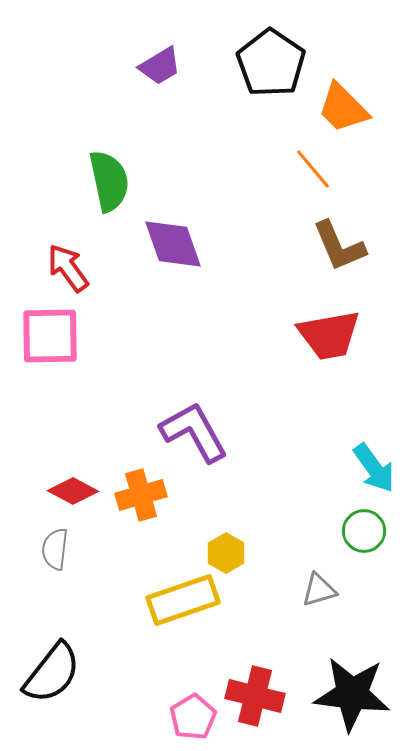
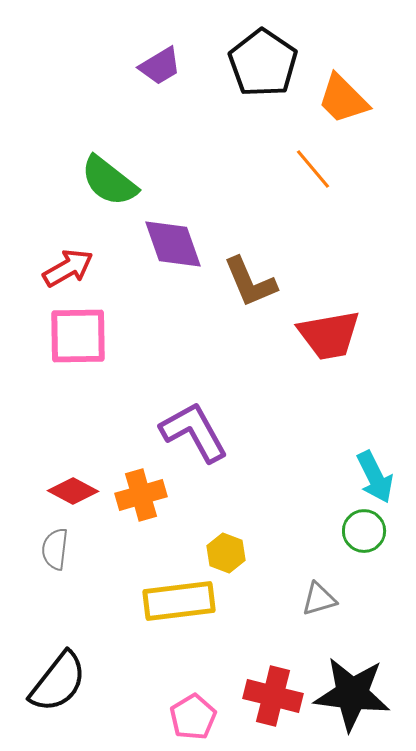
black pentagon: moved 8 px left
orange trapezoid: moved 9 px up
green semicircle: rotated 140 degrees clockwise
brown L-shape: moved 89 px left, 36 px down
red arrow: rotated 96 degrees clockwise
pink square: moved 28 px right
cyan arrow: moved 1 px right, 9 px down; rotated 10 degrees clockwise
yellow hexagon: rotated 9 degrees counterclockwise
gray triangle: moved 9 px down
yellow rectangle: moved 4 px left, 1 px down; rotated 12 degrees clockwise
black semicircle: moved 6 px right, 9 px down
red cross: moved 18 px right
